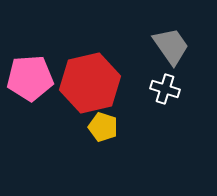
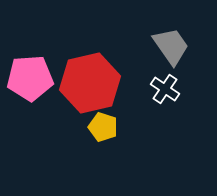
white cross: rotated 16 degrees clockwise
